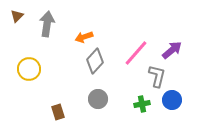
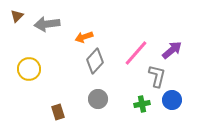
gray arrow: rotated 105 degrees counterclockwise
